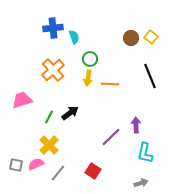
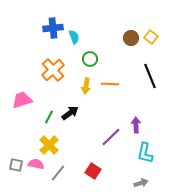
yellow arrow: moved 2 px left, 8 px down
pink semicircle: rotated 35 degrees clockwise
